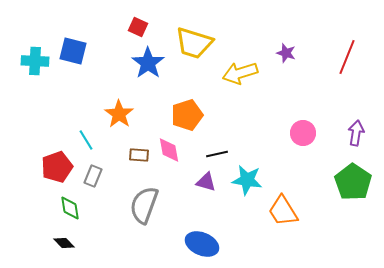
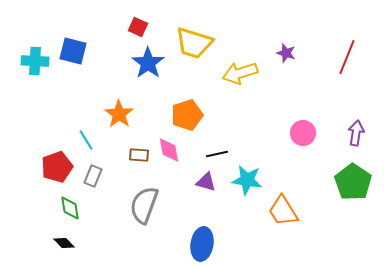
blue ellipse: rotated 76 degrees clockwise
